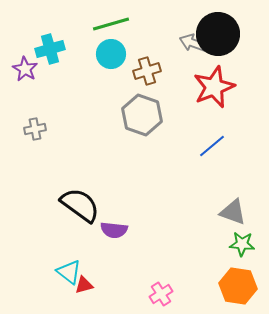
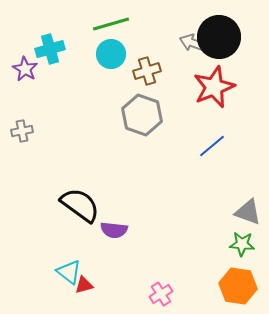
black circle: moved 1 px right, 3 px down
gray cross: moved 13 px left, 2 px down
gray triangle: moved 15 px right
